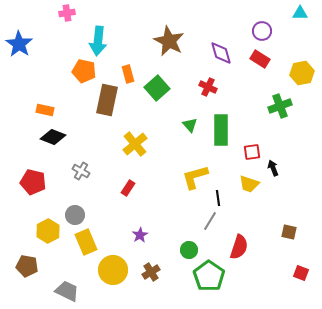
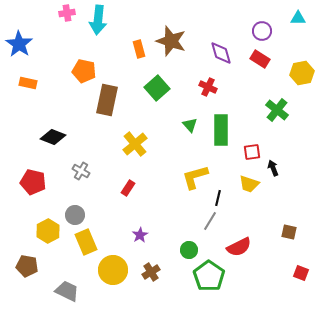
cyan triangle at (300, 13): moved 2 px left, 5 px down
cyan arrow at (98, 41): moved 21 px up
brown star at (169, 41): moved 2 px right; rotated 8 degrees counterclockwise
orange rectangle at (128, 74): moved 11 px right, 25 px up
green cross at (280, 106): moved 3 px left, 4 px down; rotated 30 degrees counterclockwise
orange rectangle at (45, 110): moved 17 px left, 27 px up
black line at (218, 198): rotated 21 degrees clockwise
red semicircle at (239, 247): rotated 45 degrees clockwise
